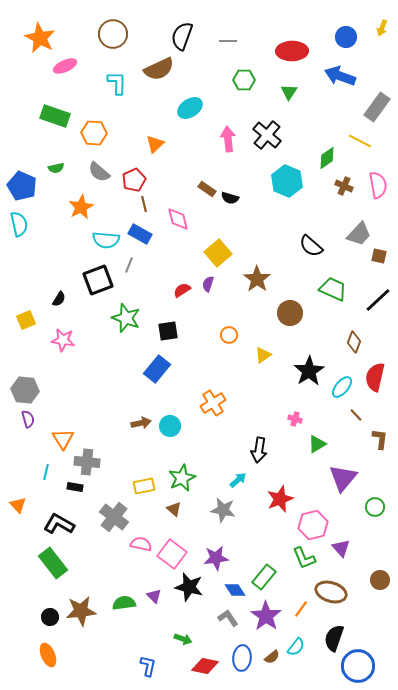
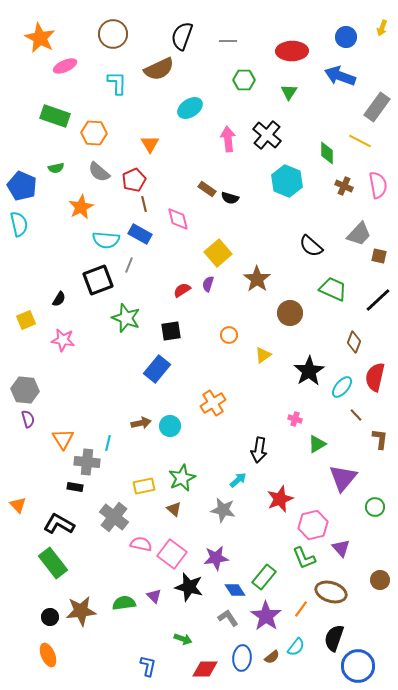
orange triangle at (155, 144): moved 5 px left; rotated 18 degrees counterclockwise
green diamond at (327, 158): moved 5 px up; rotated 55 degrees counterclockwise
black square at (168, 331): moved 3 px right
cyan line at (46, 472): moved 62 px right, 29 px up
red diamond at (205, 666): moved 3 px down; rotated 12 degrees counterclockwise
